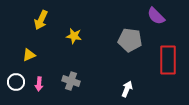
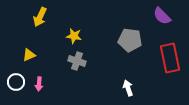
purple semicircle: moved 6 px right
yellow arrow: moved 1 px left, 3 px up
red rectangle: moved 2 px right, 2 px up; rotated 12 degrees counterclockwise
gray cross: moved 6 px right, 20 px up
white arrow: moved 1 px right, 1 px up; rotated 42 degrees counterclockwise
